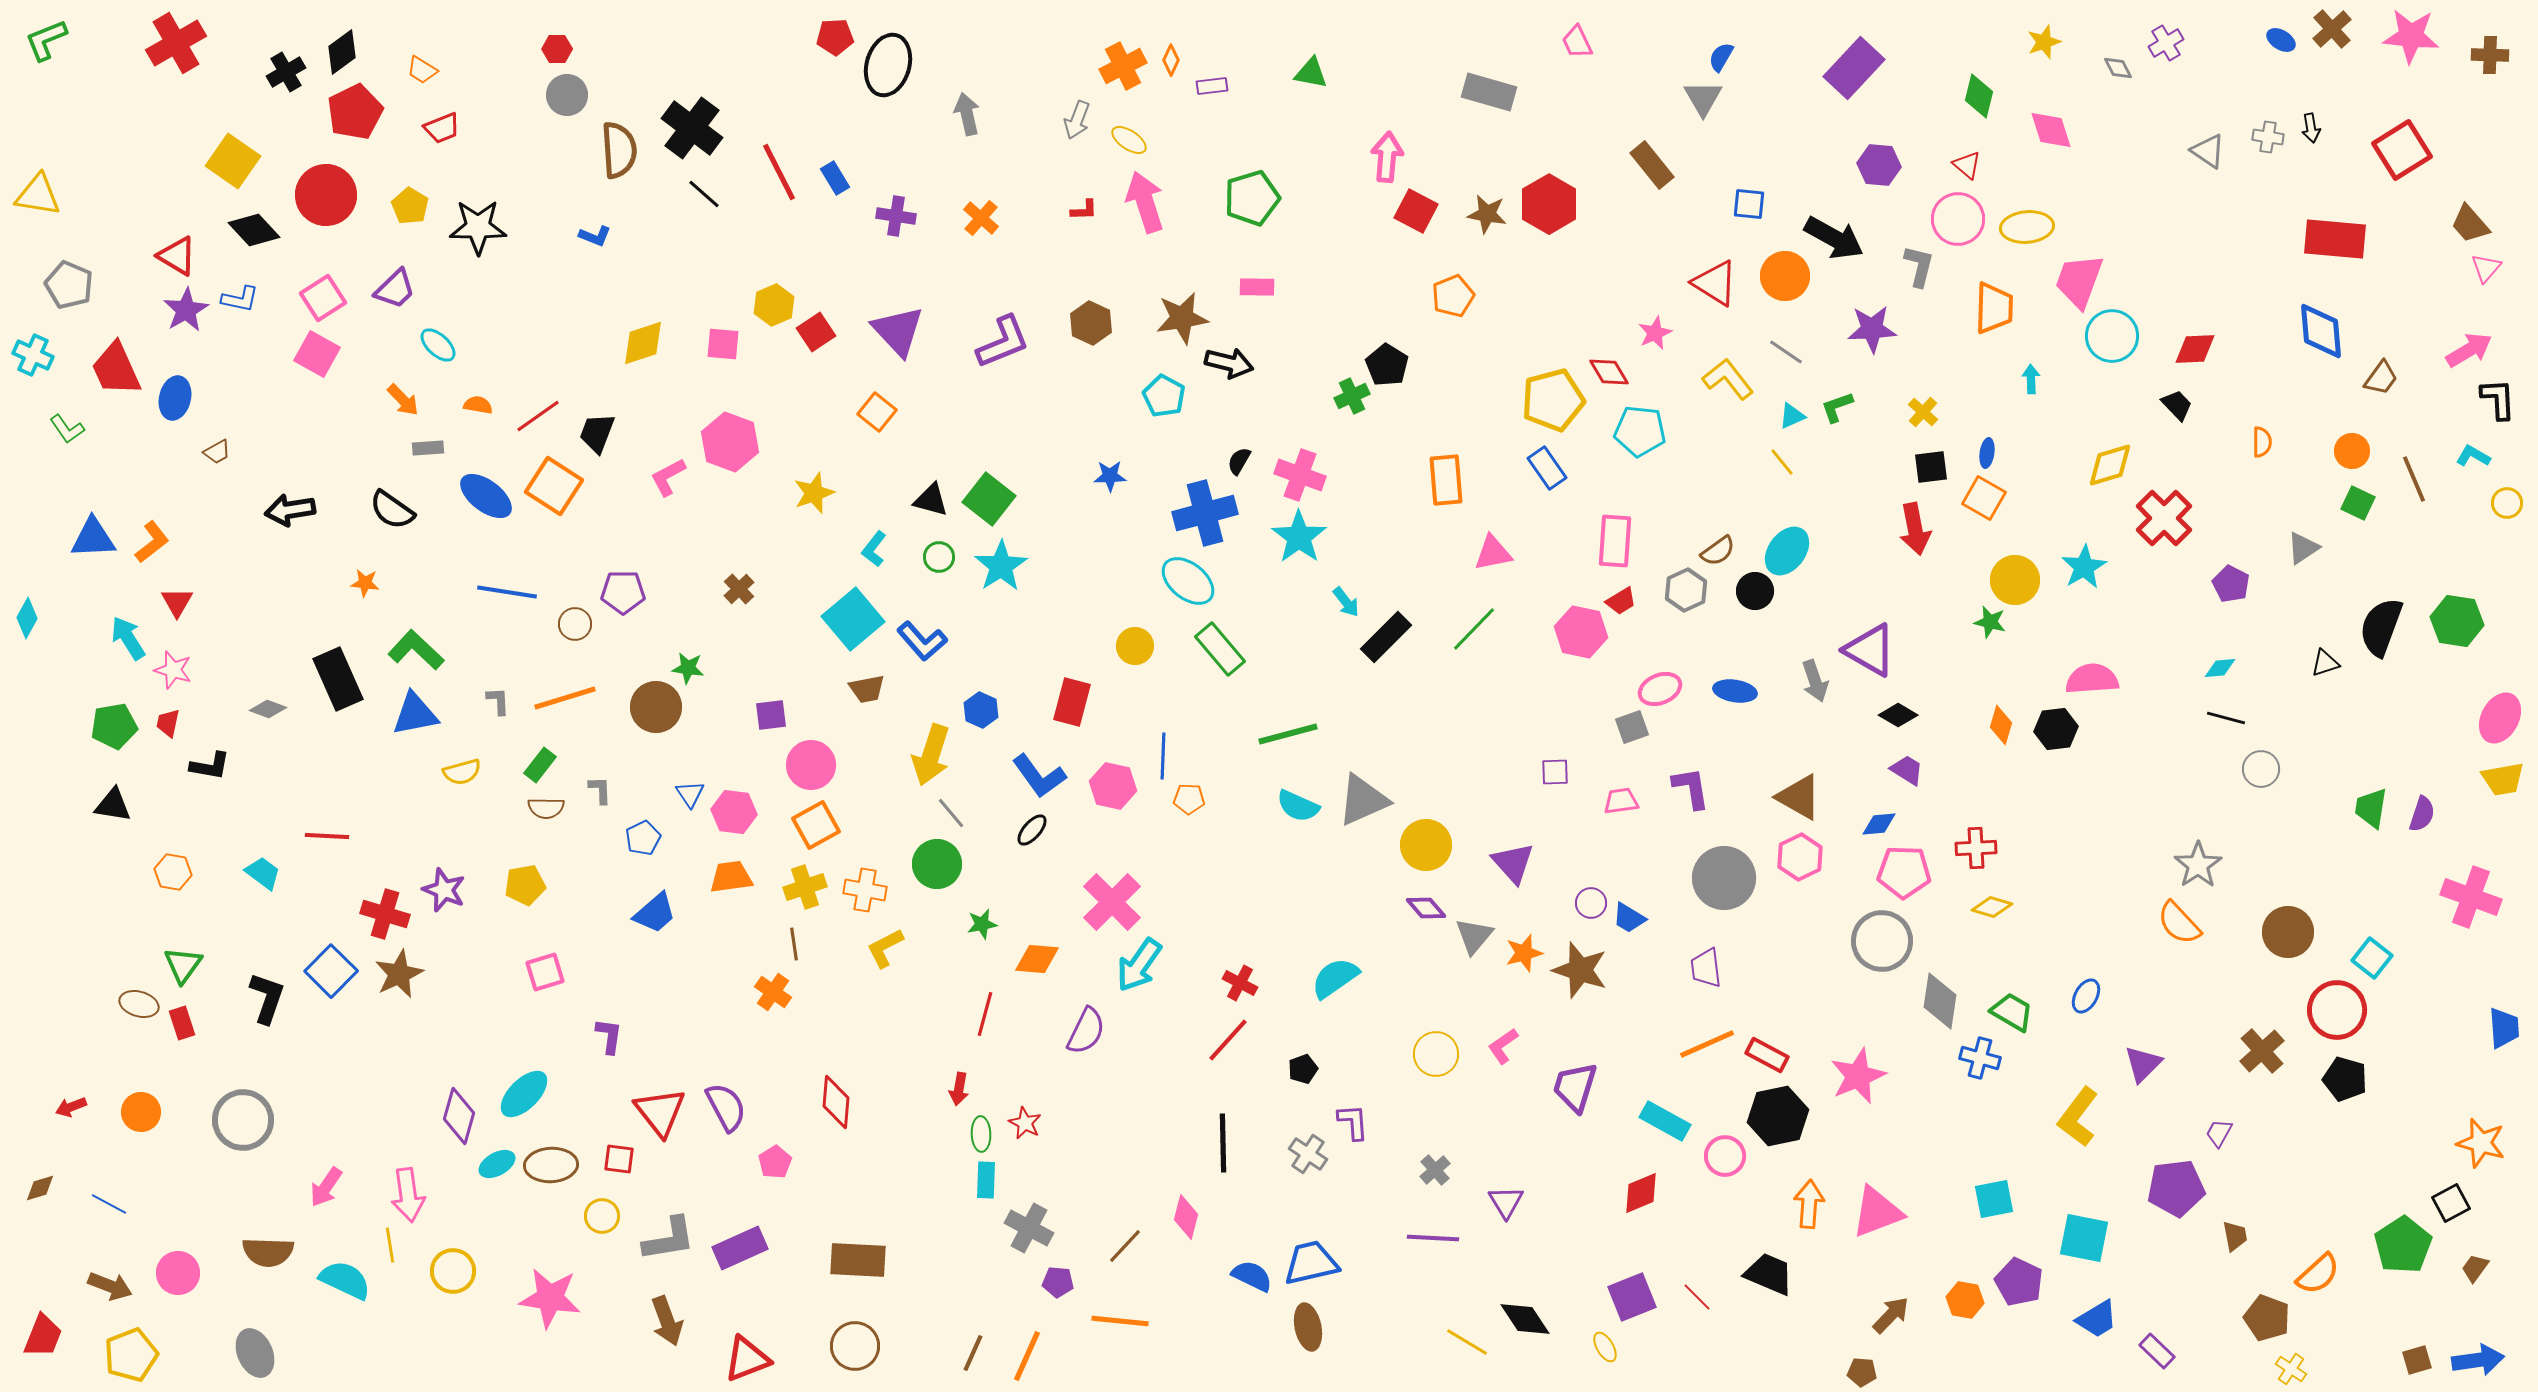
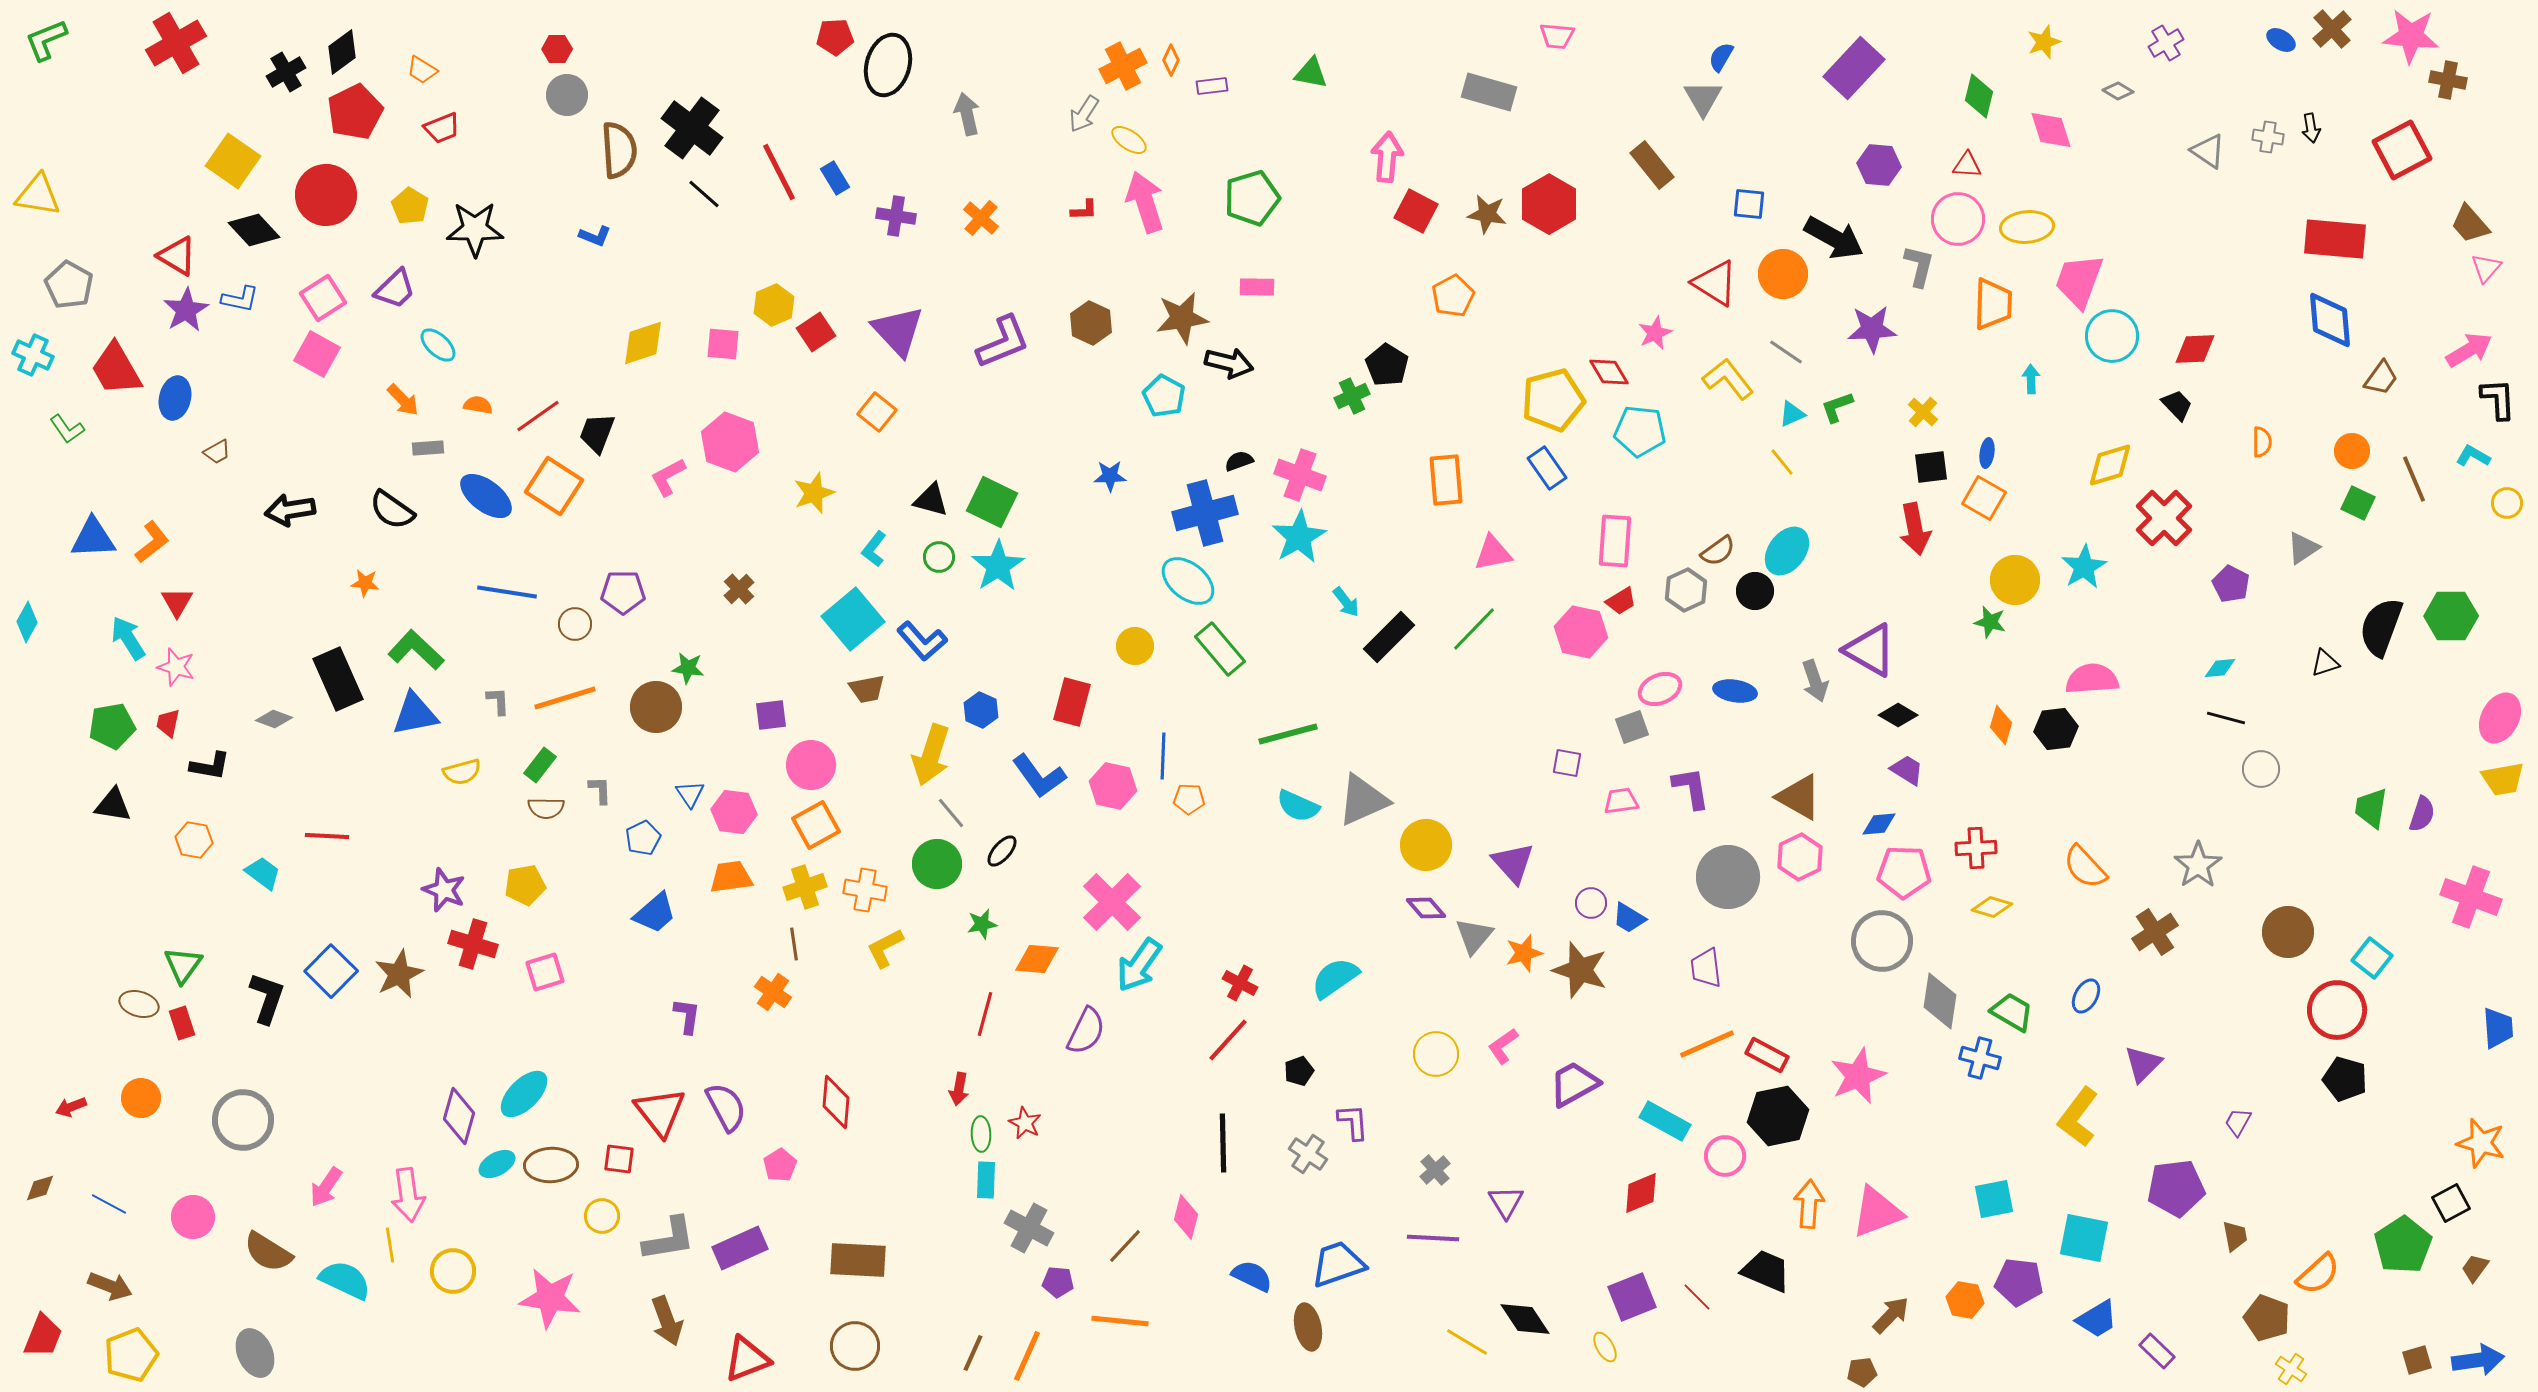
pink trapezoid at (1577, 42): moved 20 px left, 6 px up; rotated 60 degrees counterclockwise
brown cross at (2490, 55): moved 42 px left, 25 px down; rotated 9 degrees clockwise
gray diamond at (2118, 68): moved 23 px down; rotated 32 degrees counterclockwise
gray arrow at (1077, 120): moved 7 px right, 6 px up; rotated 12 degrees clockwise
red square at (2402, 150): rotated 4 degrees clockwise
red triangle at (1967, 165): rotated 36 degrees counterclockwise
black star at (478, 227): moved 3 px left, 2 px down
orange circle at (1785, 276): moved 2 px left, 2 px up
gray pentagon at (69, 285): rotated 6 degrees clockwise
orange pentagon at (1453, 296): rotated 6 degrees counterclockwise
orange trapezoid at (1994, 308): moved 1 px left, 4 px up
blue diamond at (2321, 331): moved 9 px right, 11 px up
red trapezoid at (116, 369): rotated 6 degrees counterclockwise
cyan triangle at (1792, 416): moved 2 px up
black semicircle at (1239, 461): rotated 40 degrees clockwise
green square at (989, 499): moved 3 px right, 3 px down; rotated 12 degrees counterclockwise
cyan star at (1299, 537): rotated 6 degrees clockwise
cyan star at (1001, 566): moved 3 px left
cyan diamond at (27, 618): moved 4 px down
green hexagon at (2457, 621): moved 6 px left, 5 px up; rotated 9 degrees counterclockwise
black rectangle at (1386, 637): moved 3 px right
pink star at (173, 670): moved 3 px right, 3 px up
gray diamond at (268, 709): moved 6 px right, 10 px down
green pentagon at (114, 726): moved 2 px left
purple square at (1555, 772): moved 12 px right, 9 px up; rotated 12 degrees clockwise
black ellipse at (1032, 830): moved 30 px left, 21 px down
orange hexagon at (173, 872): moved 21 px right, 32 px up
gray circle at (1724, 878): moved 4 px right, 1 px up
red cross at (385, 914): moved 88 px right, 30 px down
orange semicircle at (2179, 923): moved 94 px left, 56 px up
blue trapezoid at (2504, 1028): moved 6 px left
purple L-shape at (609, 1036): moved 78 px right, 20 px up
brown cross at (2262, 1051): moved 107 px left, 119 px up; rotated 9 degrees clockwise
black pentagon at (1303, 1069): moved 4 px left, 2 px down
purple trapezoid at (1575, 1087): moved 1 px left, 3 px up; rotated 44 degrees clockwise
orange circle at (141, 1112): moved 14 px up
purple trapezoid at (2219, 1133): moved 19 px right, 11 px up
pink pentagon at (775, 1162): moved 5 px right, 3 px down
brown semicircle at (268, 1252): rotated 30 degrees clockwise
blue trapezoid at (1311, 1263): moved 27 px right, 1 px down; rotated 6 degrees counterclockwise
pink circle at (178, 1273): moved 15 px right, 56 px up
black trapezoid at (1769, 1274): moved 3 px left, 3 px up
purple pentagon at (2019, 1282): rotated 18 degrees counterclockwise
brown pentagon at (1862, 1372): rotated 12 degrees counterclockwise
